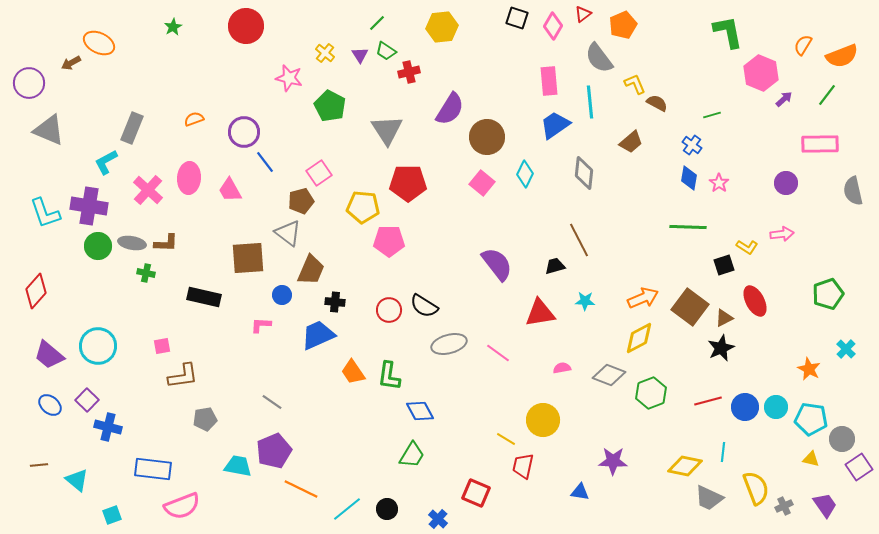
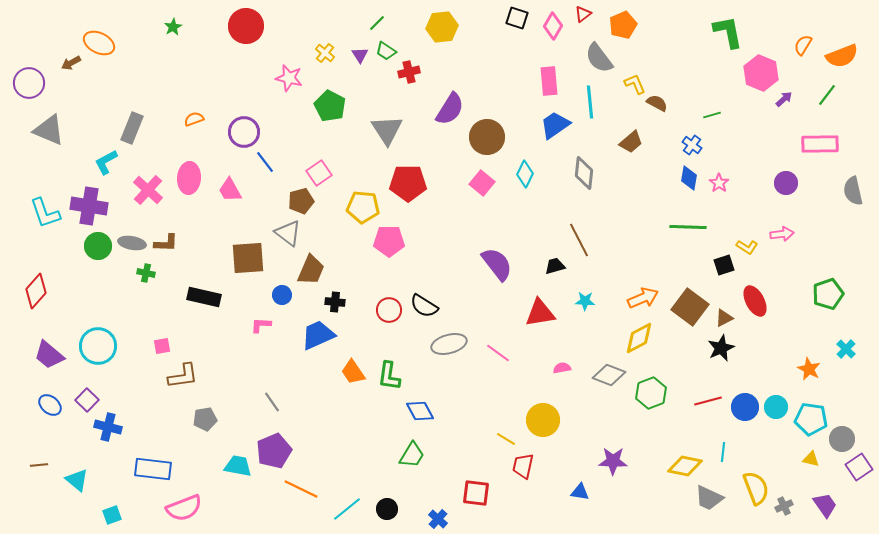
gray line at (272, 402): rotated 20 degrees clockwise
red square at (476, 493): rotated 16 degrees counterclockwise
pink semicircle at (182, 506): moved 2 px right, 2 px down
